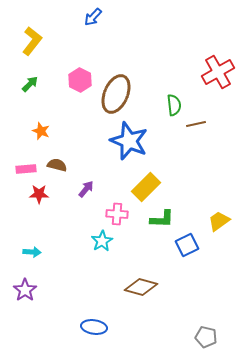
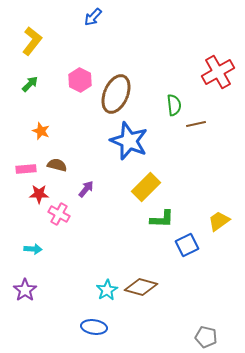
pink cross: moved 58 px left; rotated 25 degrees clockwise
cyan star: moved 5 px right, 49 px down
cyan arrow: moved 1 px right, 3 px up
